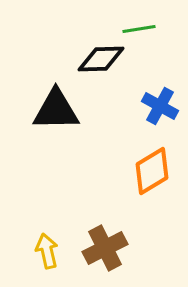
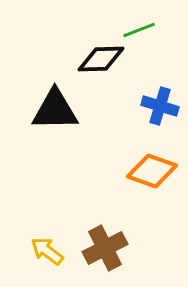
green line: moved 1 px down; rotated 12 degrees counterclockwise
blue cross: rotated 12 degrees counterclockwise
black triangle: moved 1 px left
orange diamond: rotated 51 degrees clockwise
yellow arrow: rotated 40 degrees counterclockwise
